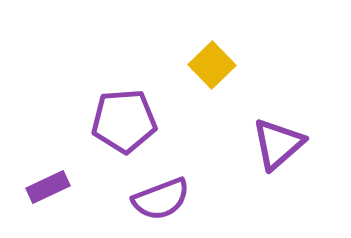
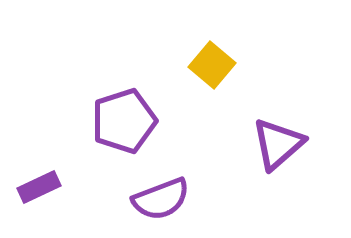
yellow square: rotated 6 degrees counterclockwise
purple pentagon: rotated 14 degrees counterclockwise
purple rectangle: moved 9 px left
